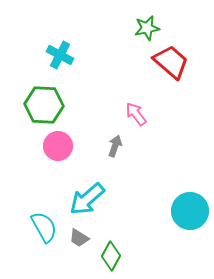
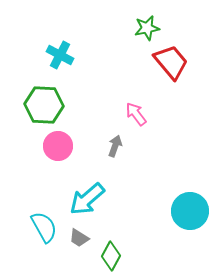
red trapezoid: rotated 9 degrees clockwise
